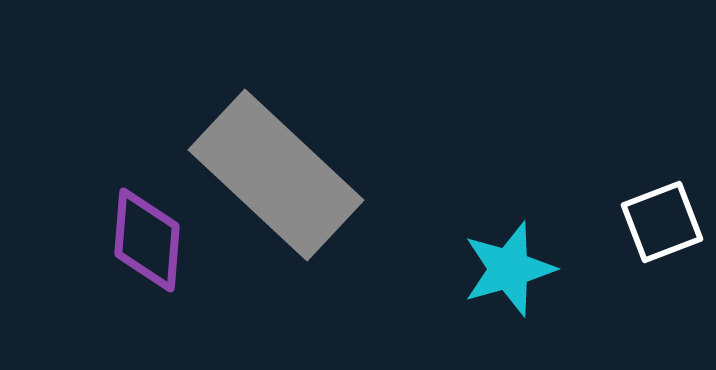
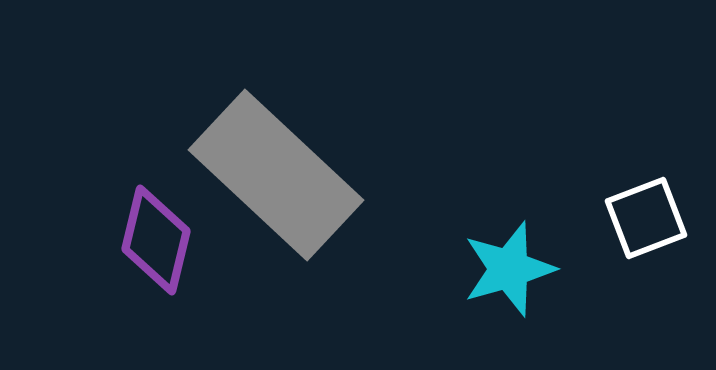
white square: moved 16 px left, 4 px up
purple diamond: moved 9 px right; rotated 9 degrees clockwise
